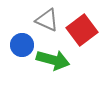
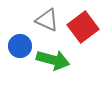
red square: moved 1 px right, 3 px up
blue circle: moved 2 px left, 1 px down
